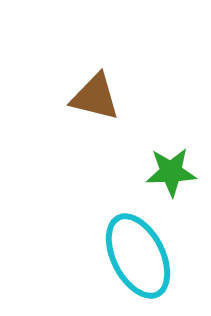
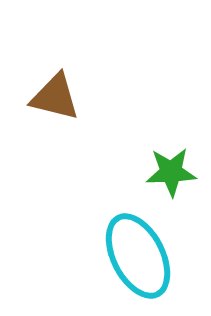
brown triangle: moved 40 px left
